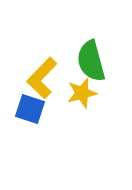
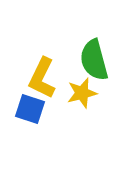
green semicircle: moved 3 px right, 1 px up
yellow L-shape: rotated 18 degrees counterclockwise
